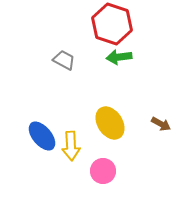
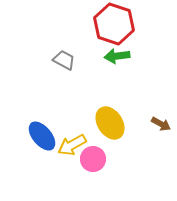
red hexagon: moved 2 px right
green arrow: moved 2 px left, 1 px up
yellow arrow: moved 1 px right, 1 px up; rotated 64 degrees clockwise
pink circle: moved 10 px left, 12 px up
